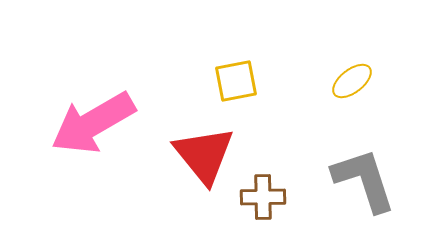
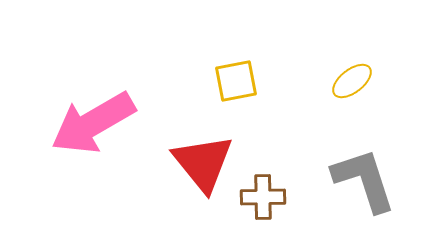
red triangle: moved 1 px left, 8 px down
